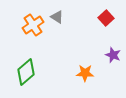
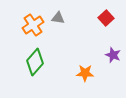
gray triangle: moved 1 px right, 1 px down; rotated 24 degrees counterclockwise
green diamond: moved 9 px right, 10 px up; rotated 8 degrees counterclockwise
